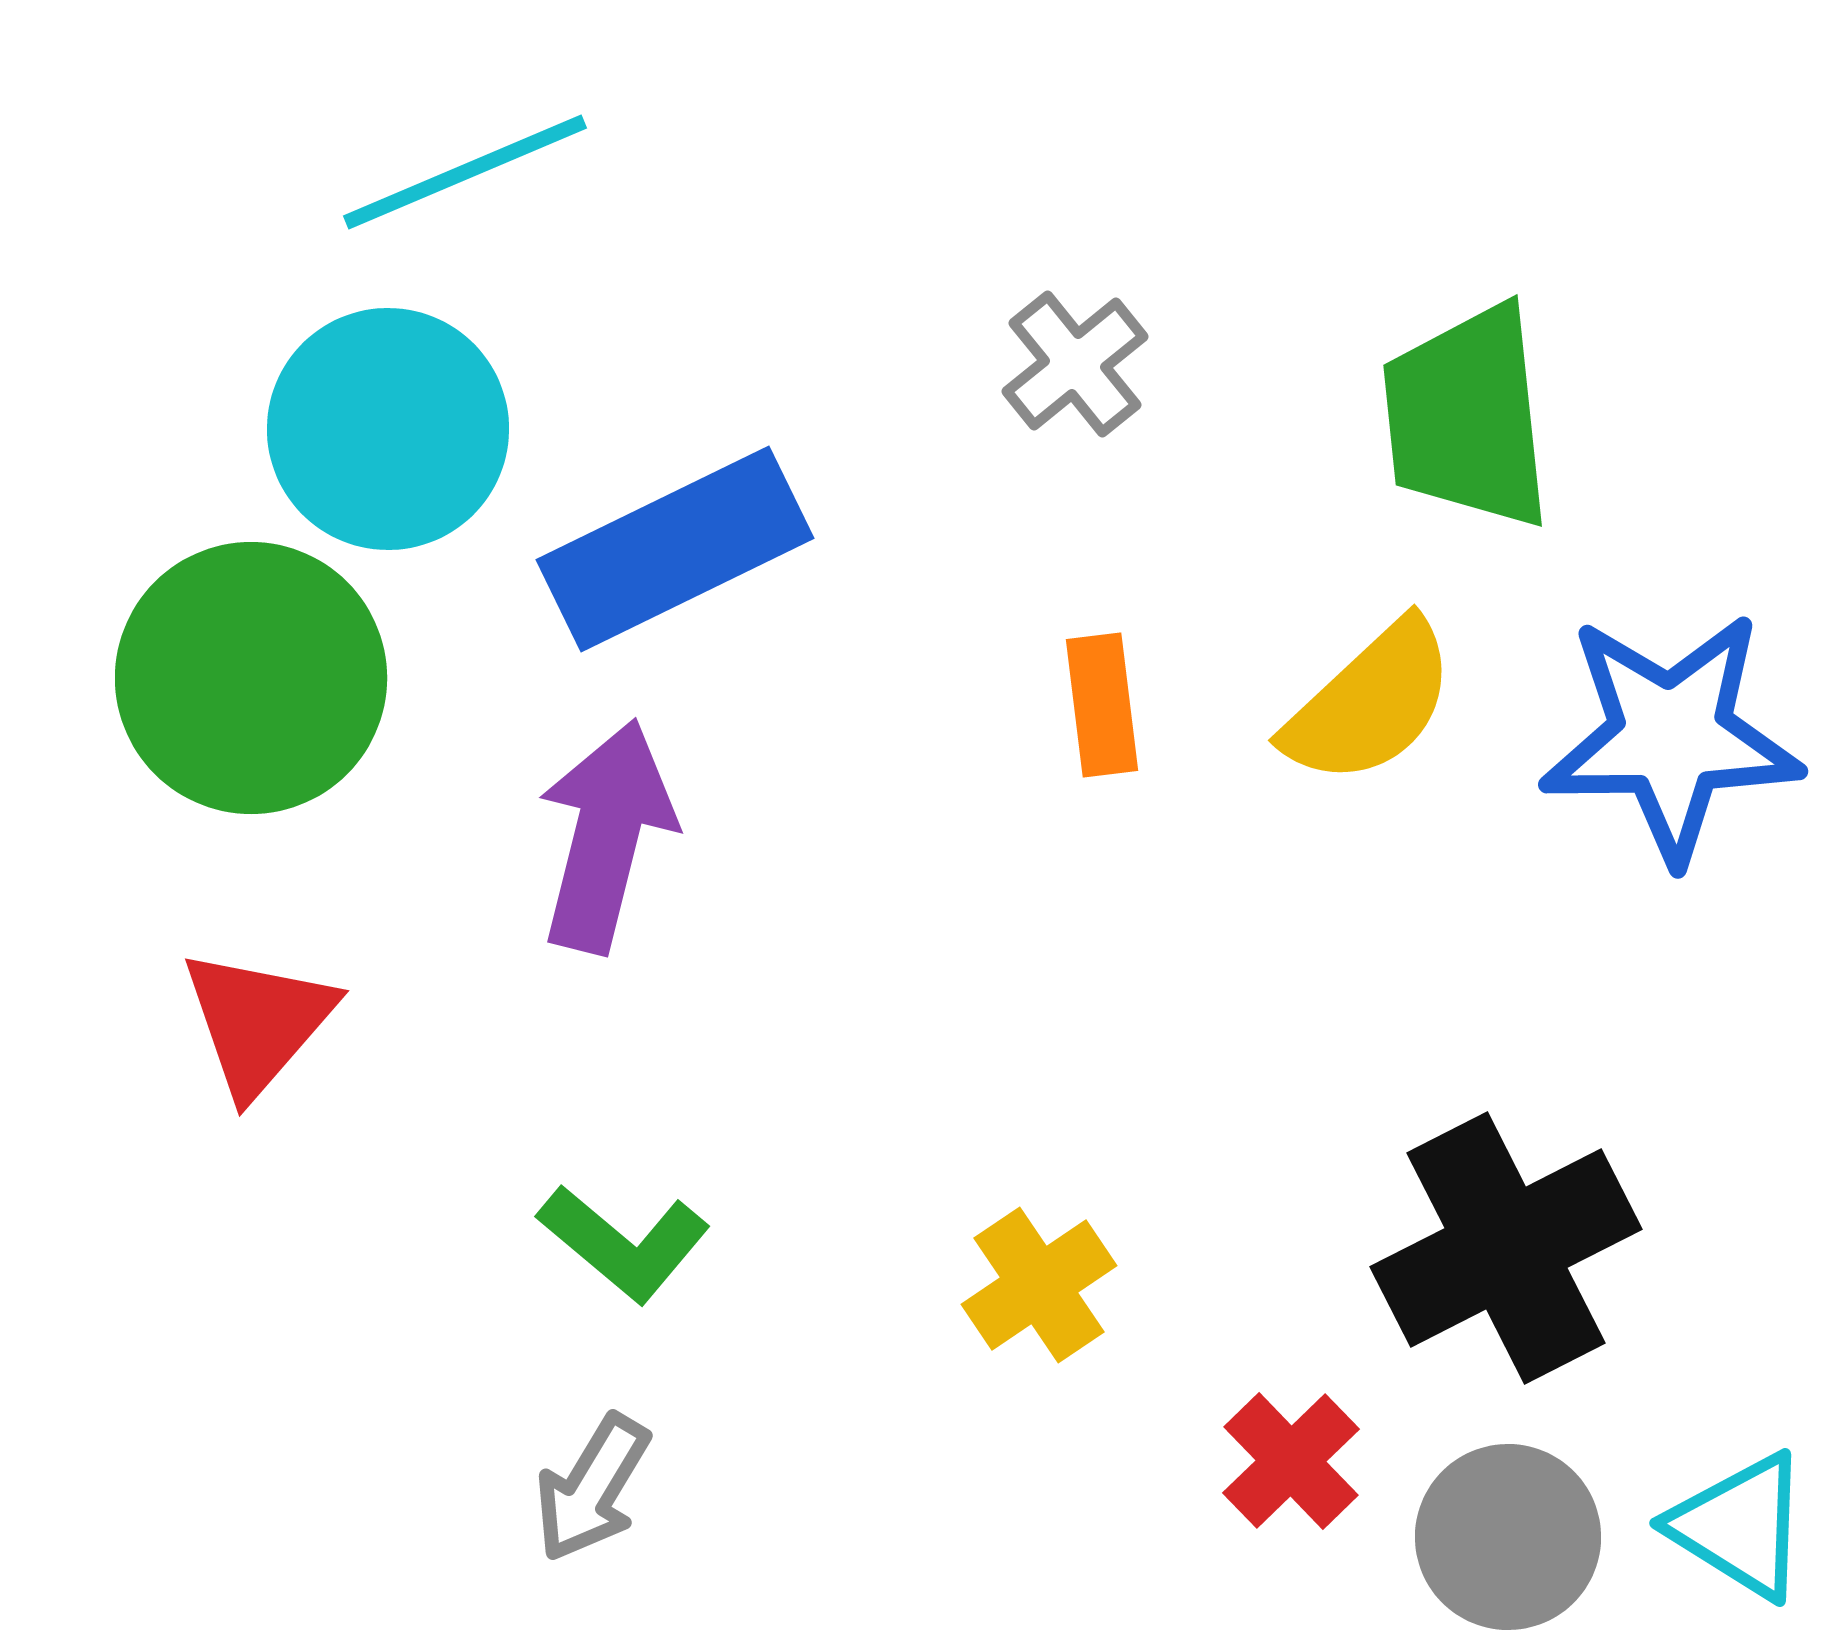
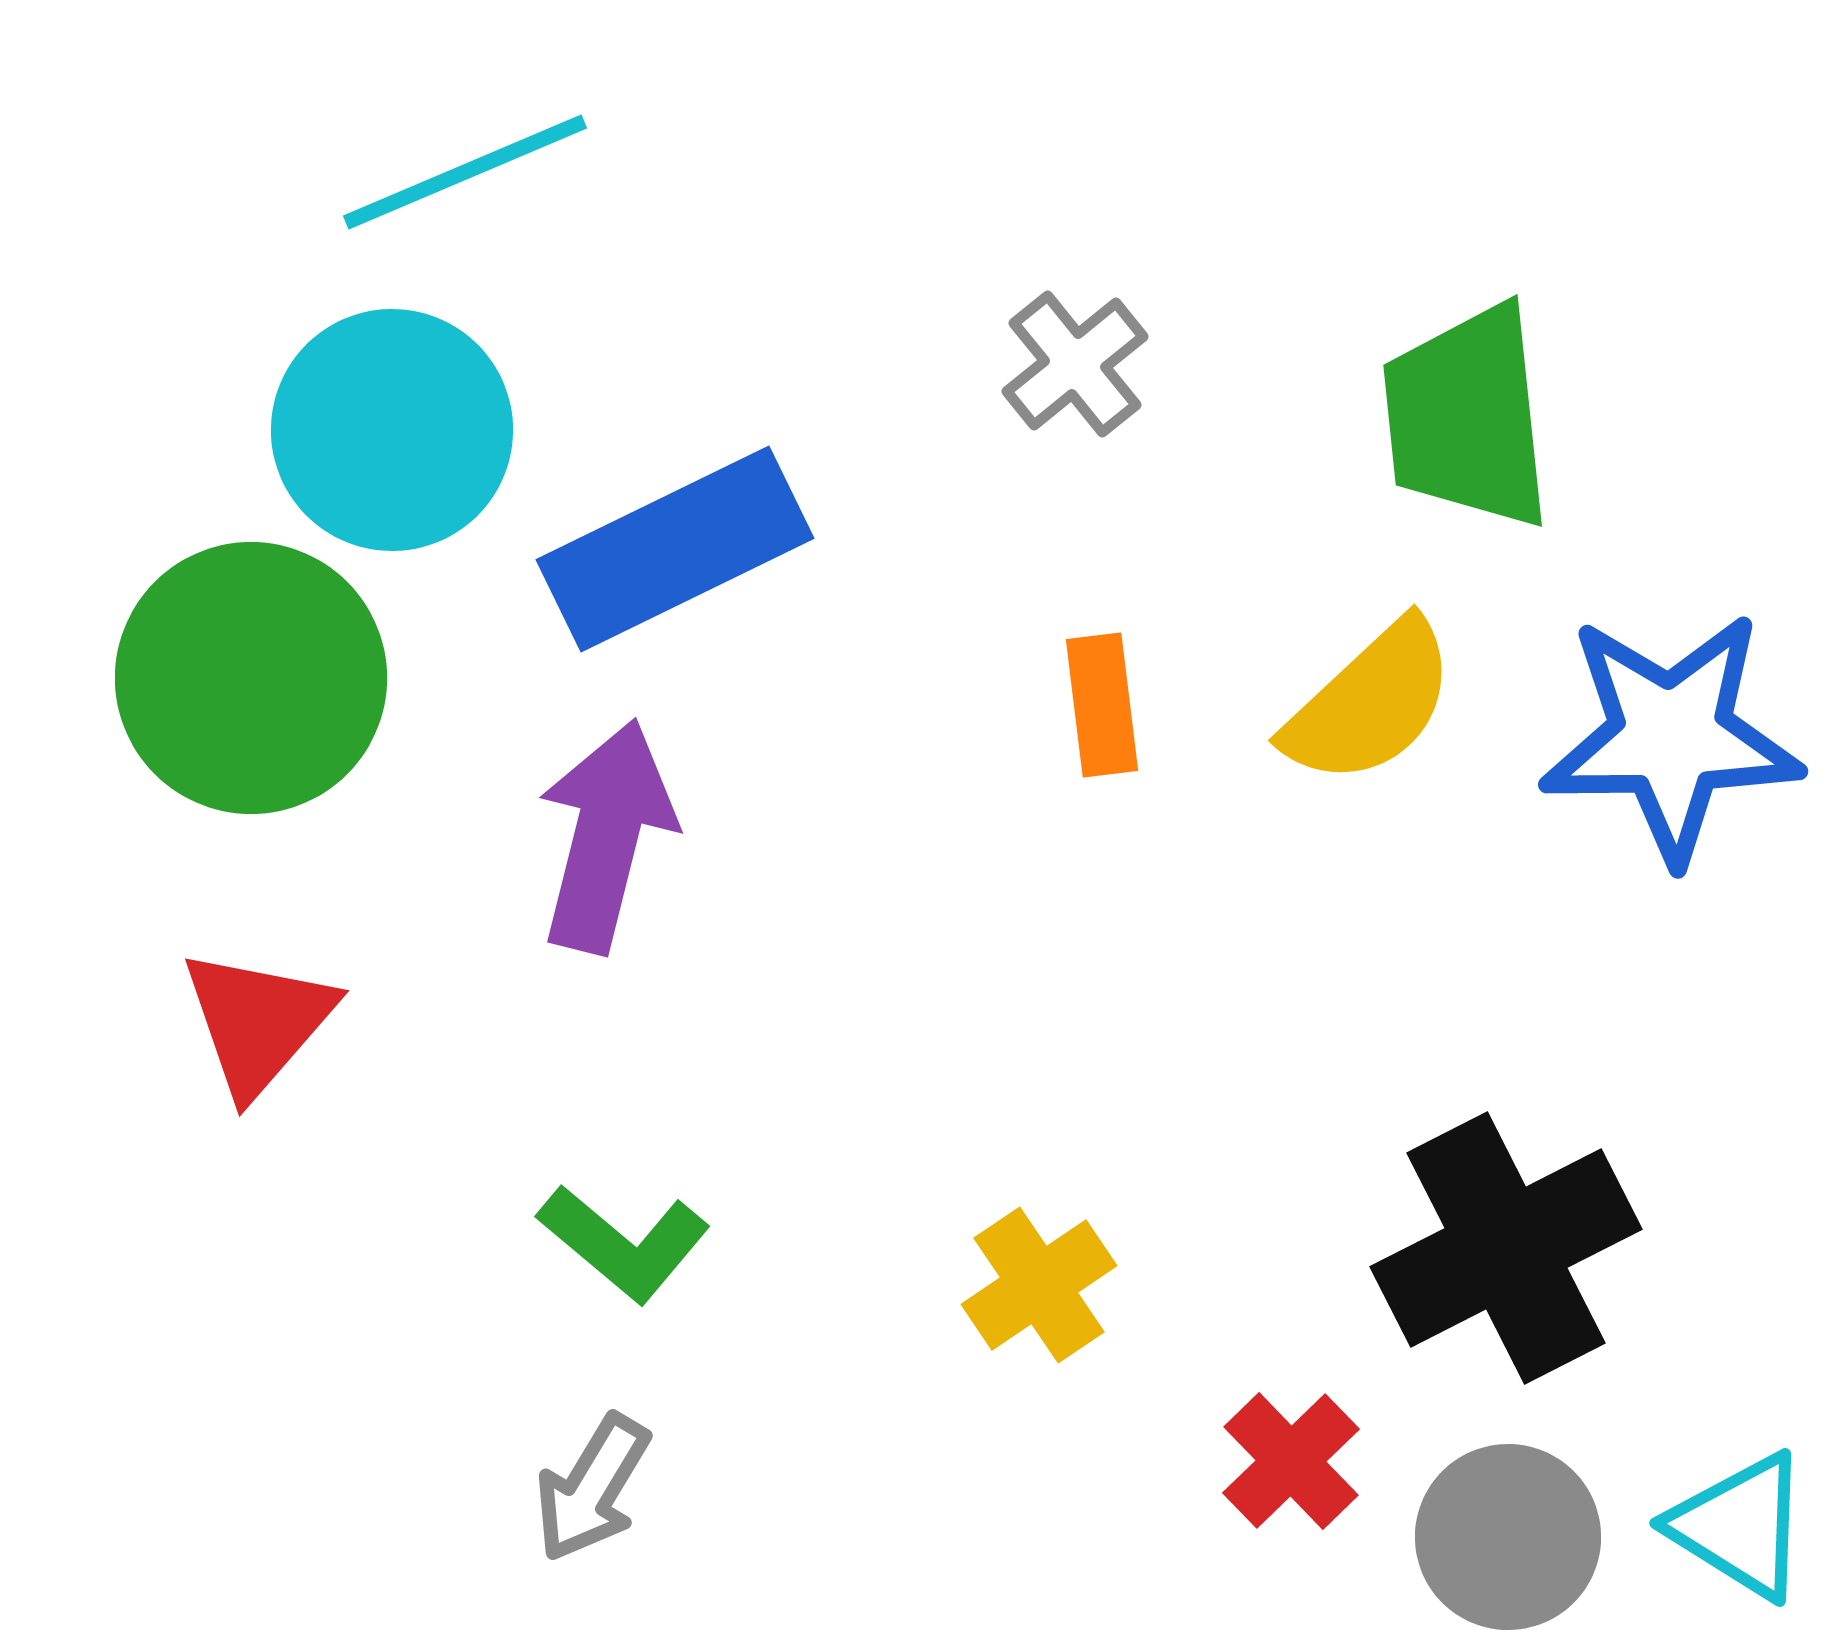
cyan circle: moved 4 px right, 1 px down
